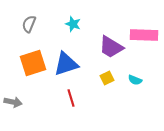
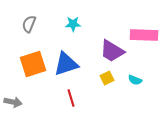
cyan star: rotated 21 degrees counterclockwise
purple trapezoid: moved 1 px right, 4 px down
orange square: moved 1 px down
